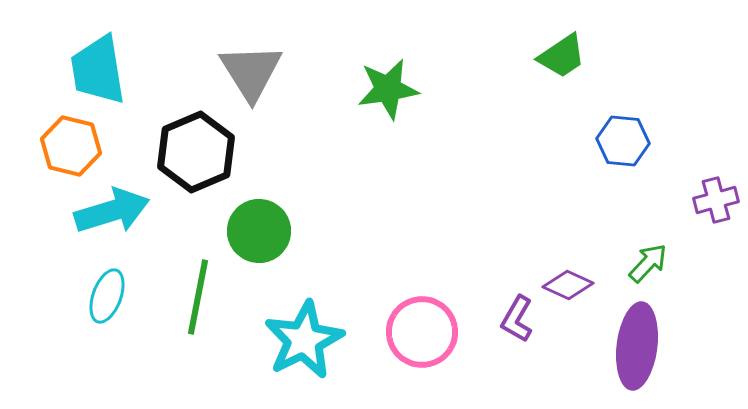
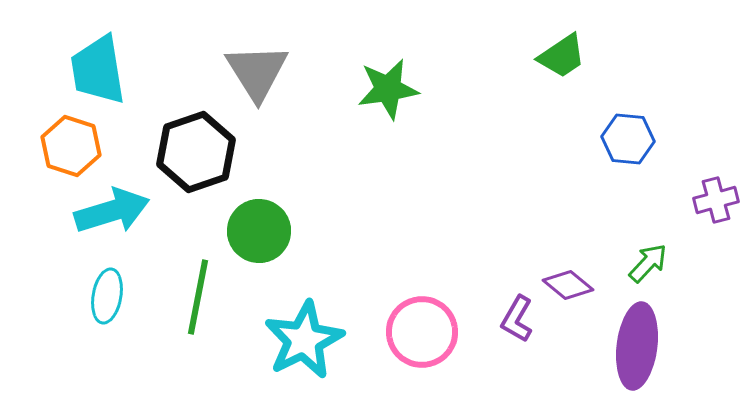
gray triangle: moved 6 px right
blue hexagon: moved 5 px right, 2 px up
orange hexagon: rotated 4 degrees clockwise
black hexagon: rotated 4 degrees clockwise
purple diamond: rotated 15 degrees clockwise
cyan ellipse: rotated 10 degrees counterclockwise
